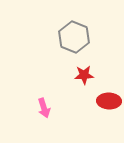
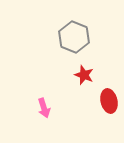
red star: rotated 24 degrees clockwise
red ellipse: rotated 75 degrees clockwise
